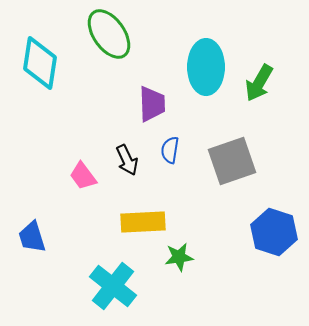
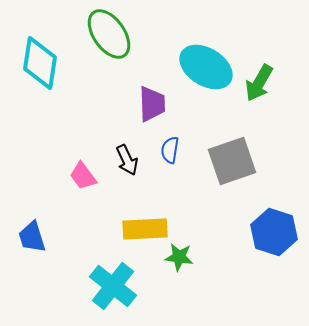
cyan ellipse: rotated 58 degrees counterclockwise
yellow rectangle: moved 2 px right, 7 px down
green star: rotated 16 degrees clockwise
